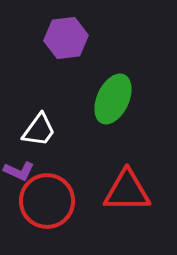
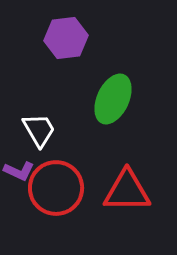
white trapezoid: rotated 66 degrees counterclockwise
red circle: moved 9 px right, 13 px up
